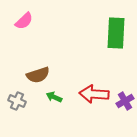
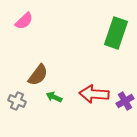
green rectangle: rotated 16 degrees clockwise
brown semicircle: rotated 35 degrees counterclockwise
